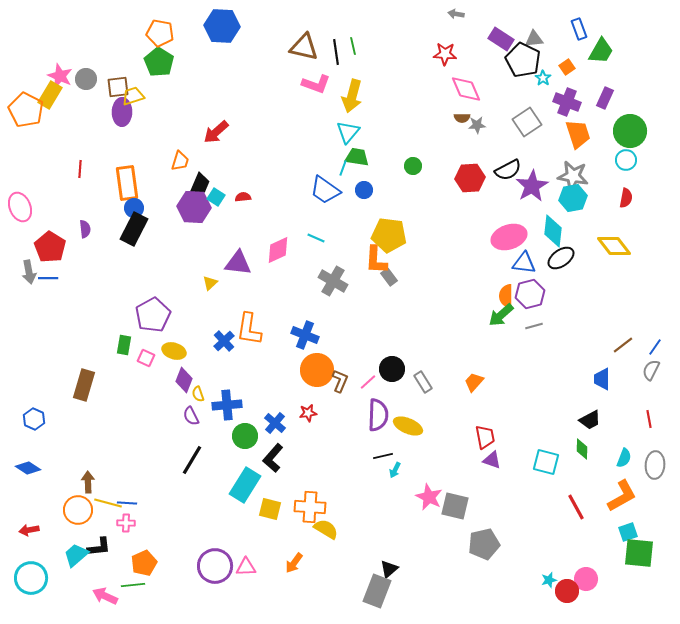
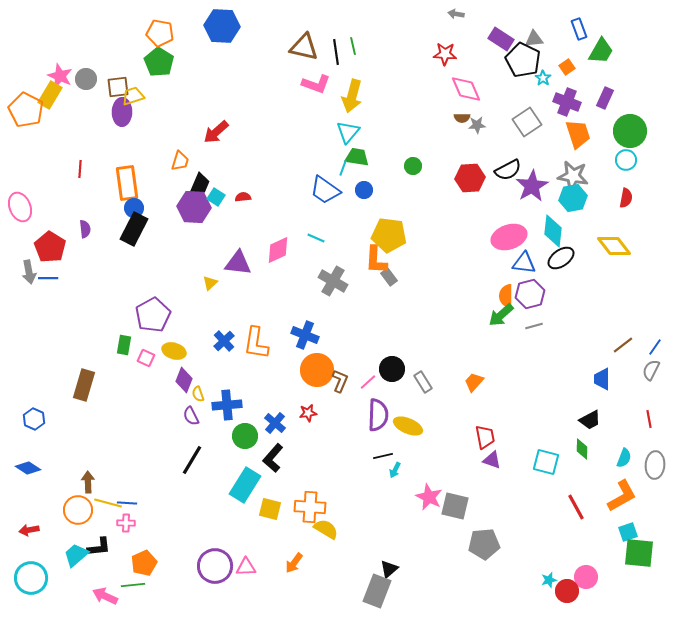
orange L-shape at (249, 329): moved 7 px right, 14 px down
gray pentagon at (484, 544): rotated 8 degrees clockwise
pink circle at (586, 579): moved 2 px up
